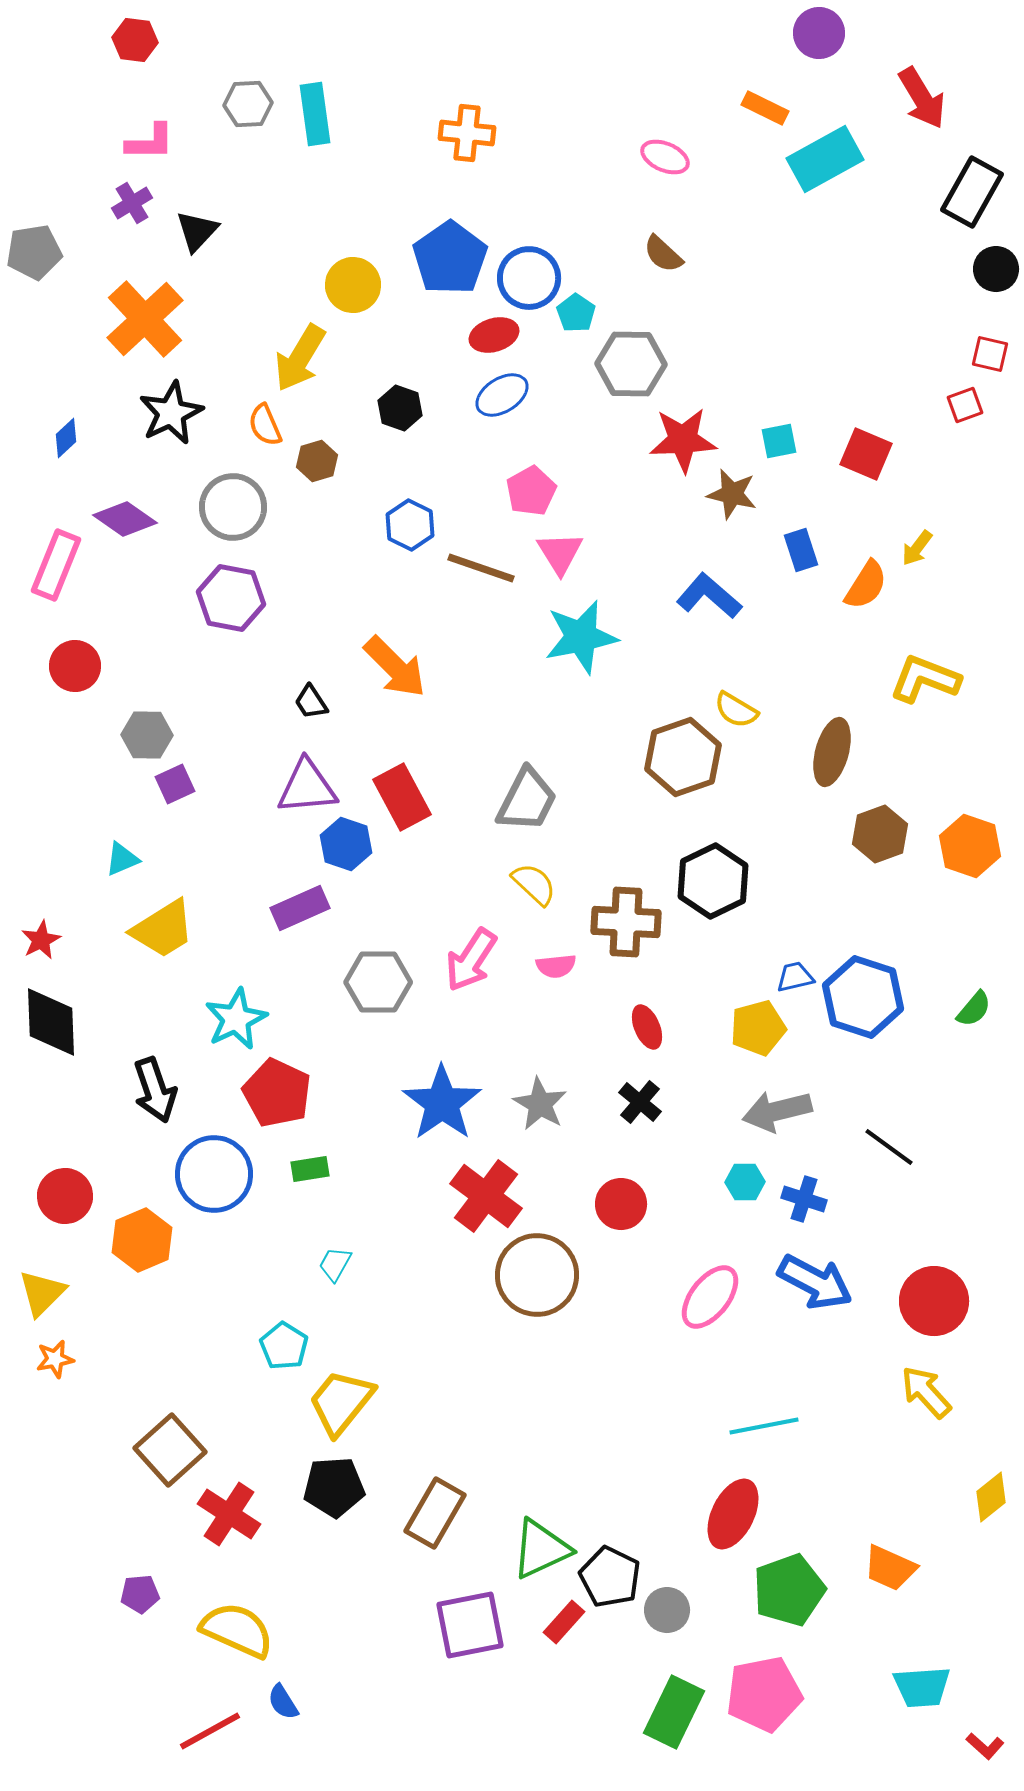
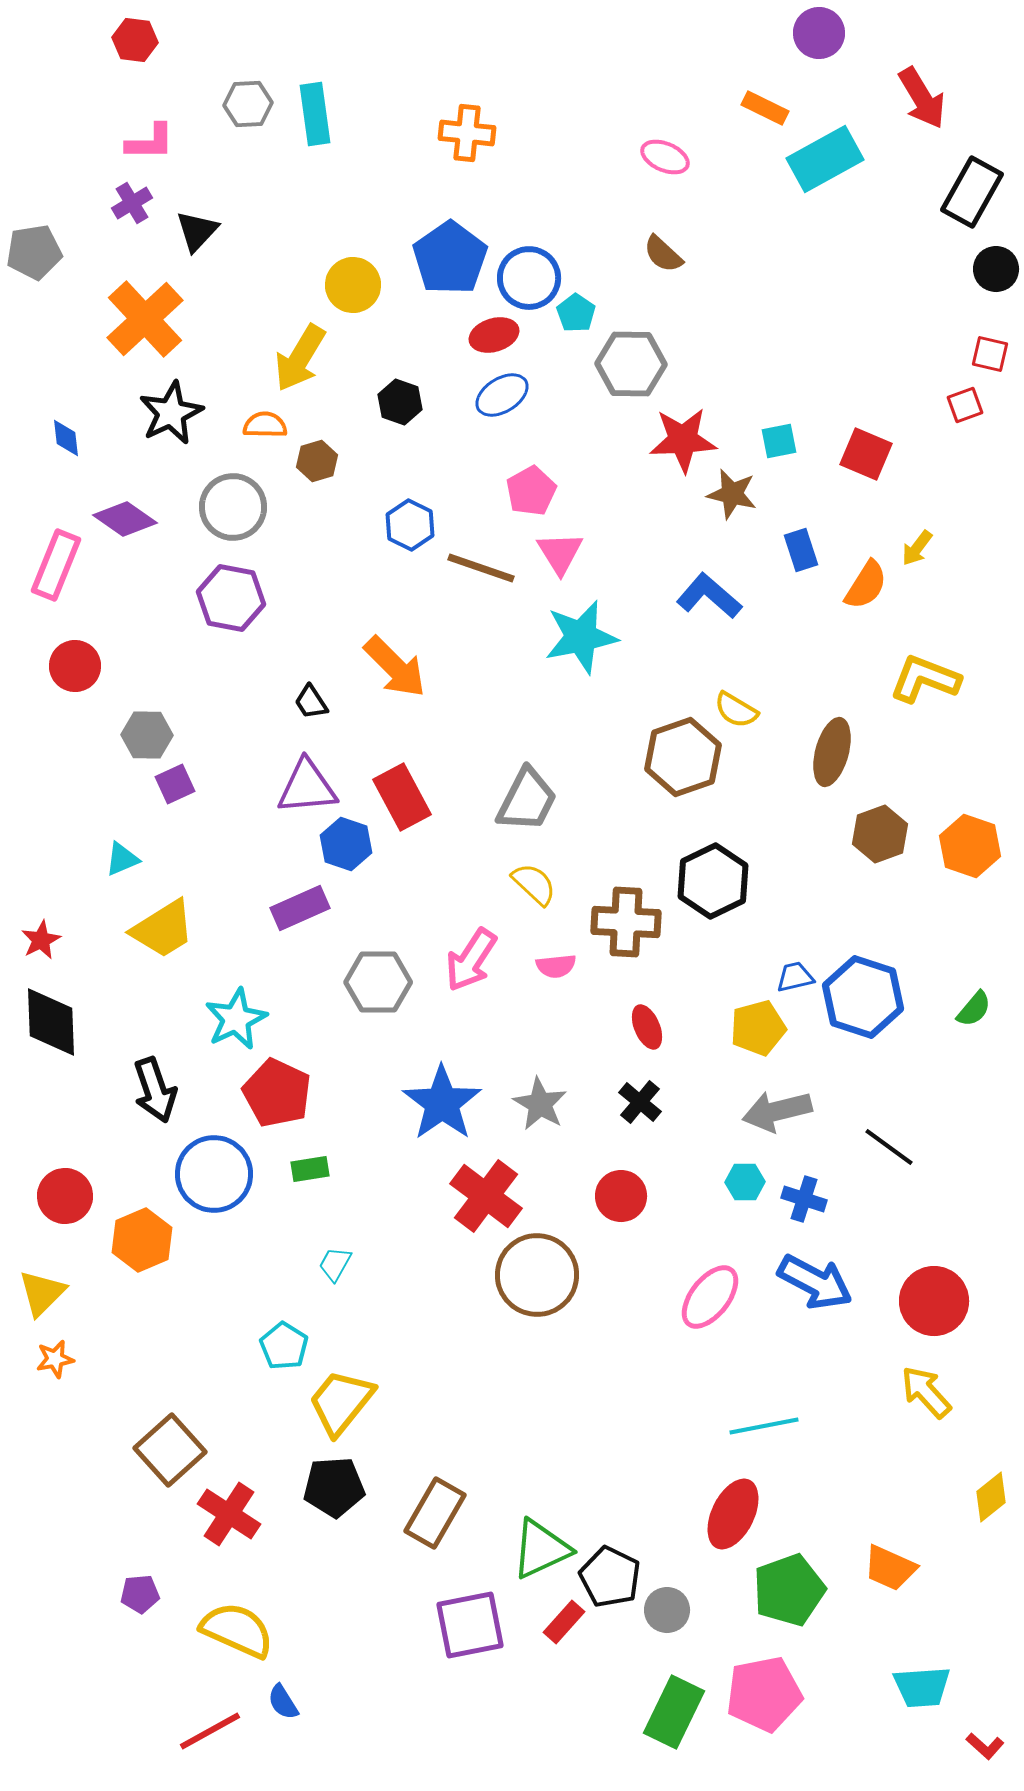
black hexagon at (400, 408): moved 6 px up
orange semicircle at (265, 425): rotated 114 degrees clockwise
blue diamond at (66, 438): rotated 54 degrees counterclockwise
red circle at (621, 1204): moved 8 px up
